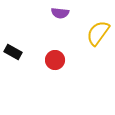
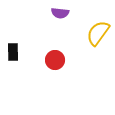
black rectangle: rotated 60 degrees clockwise
